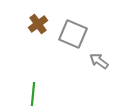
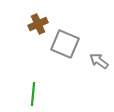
brown cross: rotated 12 degrees clockwise
gray square: moved 8 px left, 10 px down
